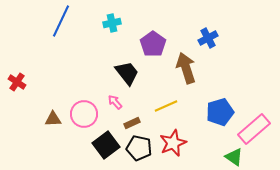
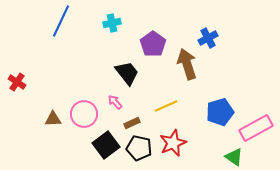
brown arrow: moved 1 px right, 4 px up
pink rectangle: moved 2 px right, 1 px up; rotated 12 degrees clockwise
